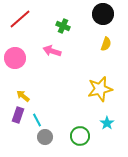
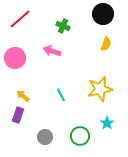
cyan line: moved 24 px right, 25 px up
